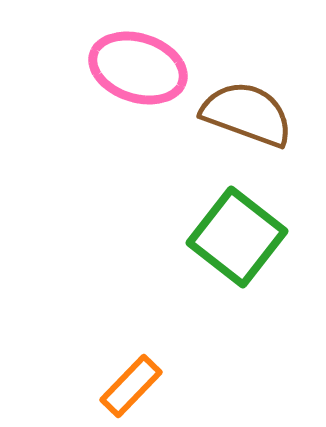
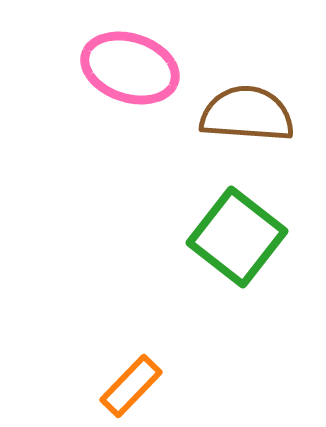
pink ellipse: moved 8 px left
brown semicircle: rotated 16 degrees counterclockwise
